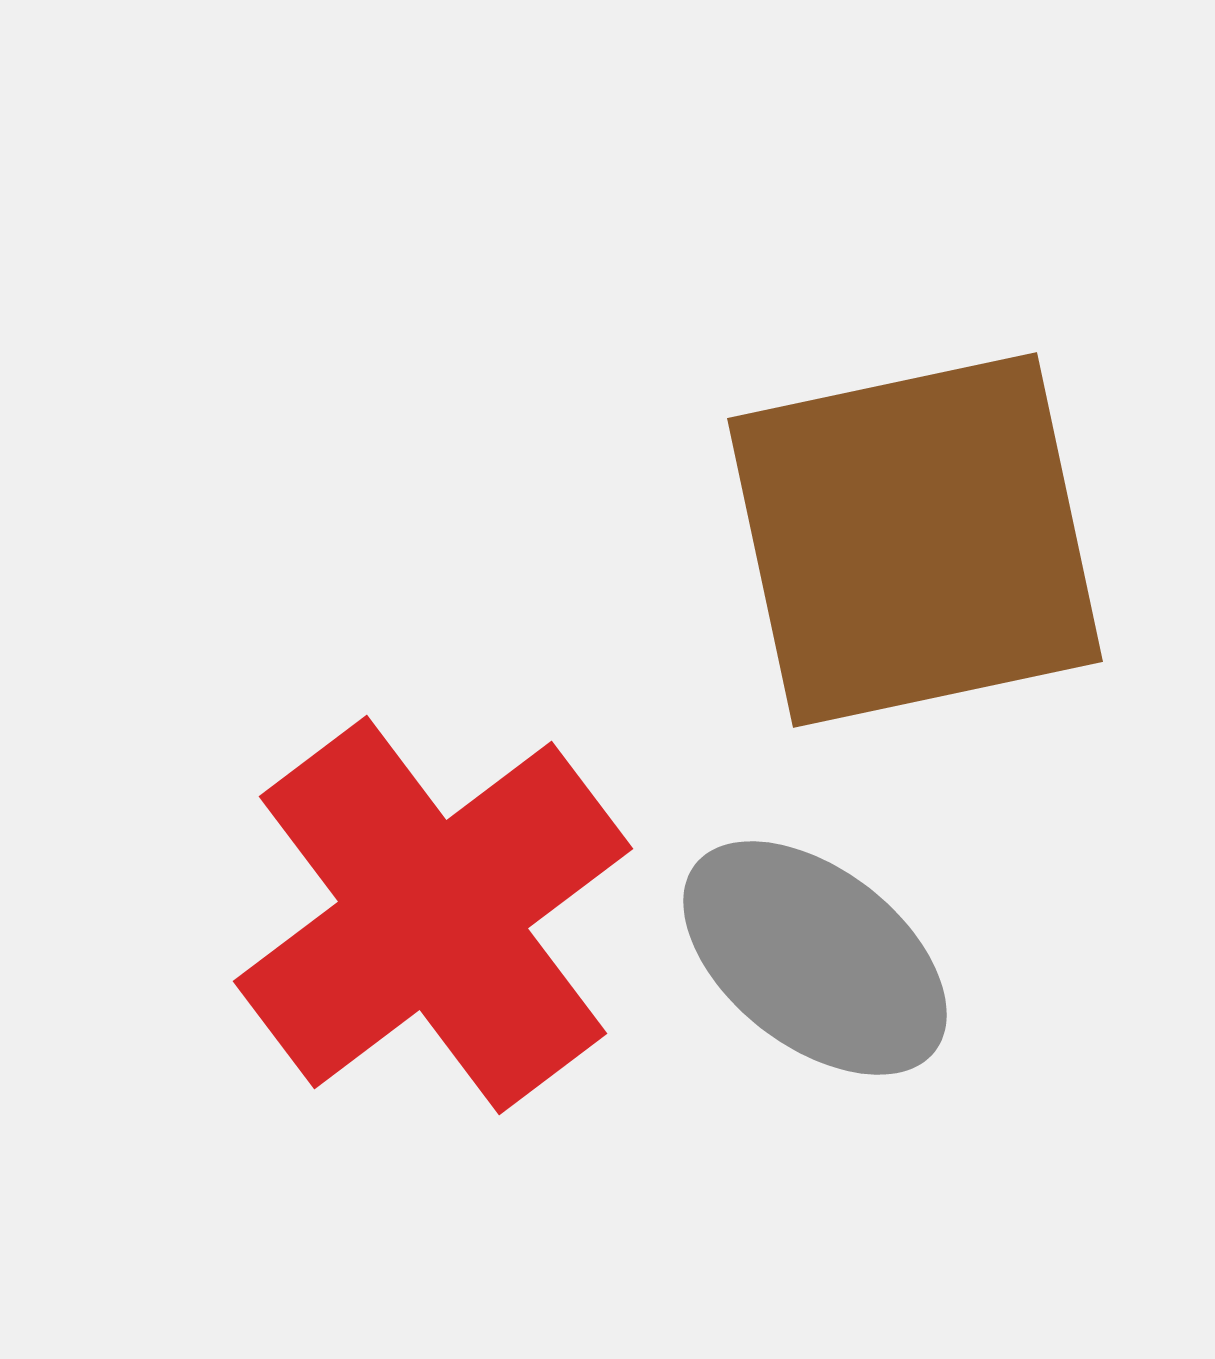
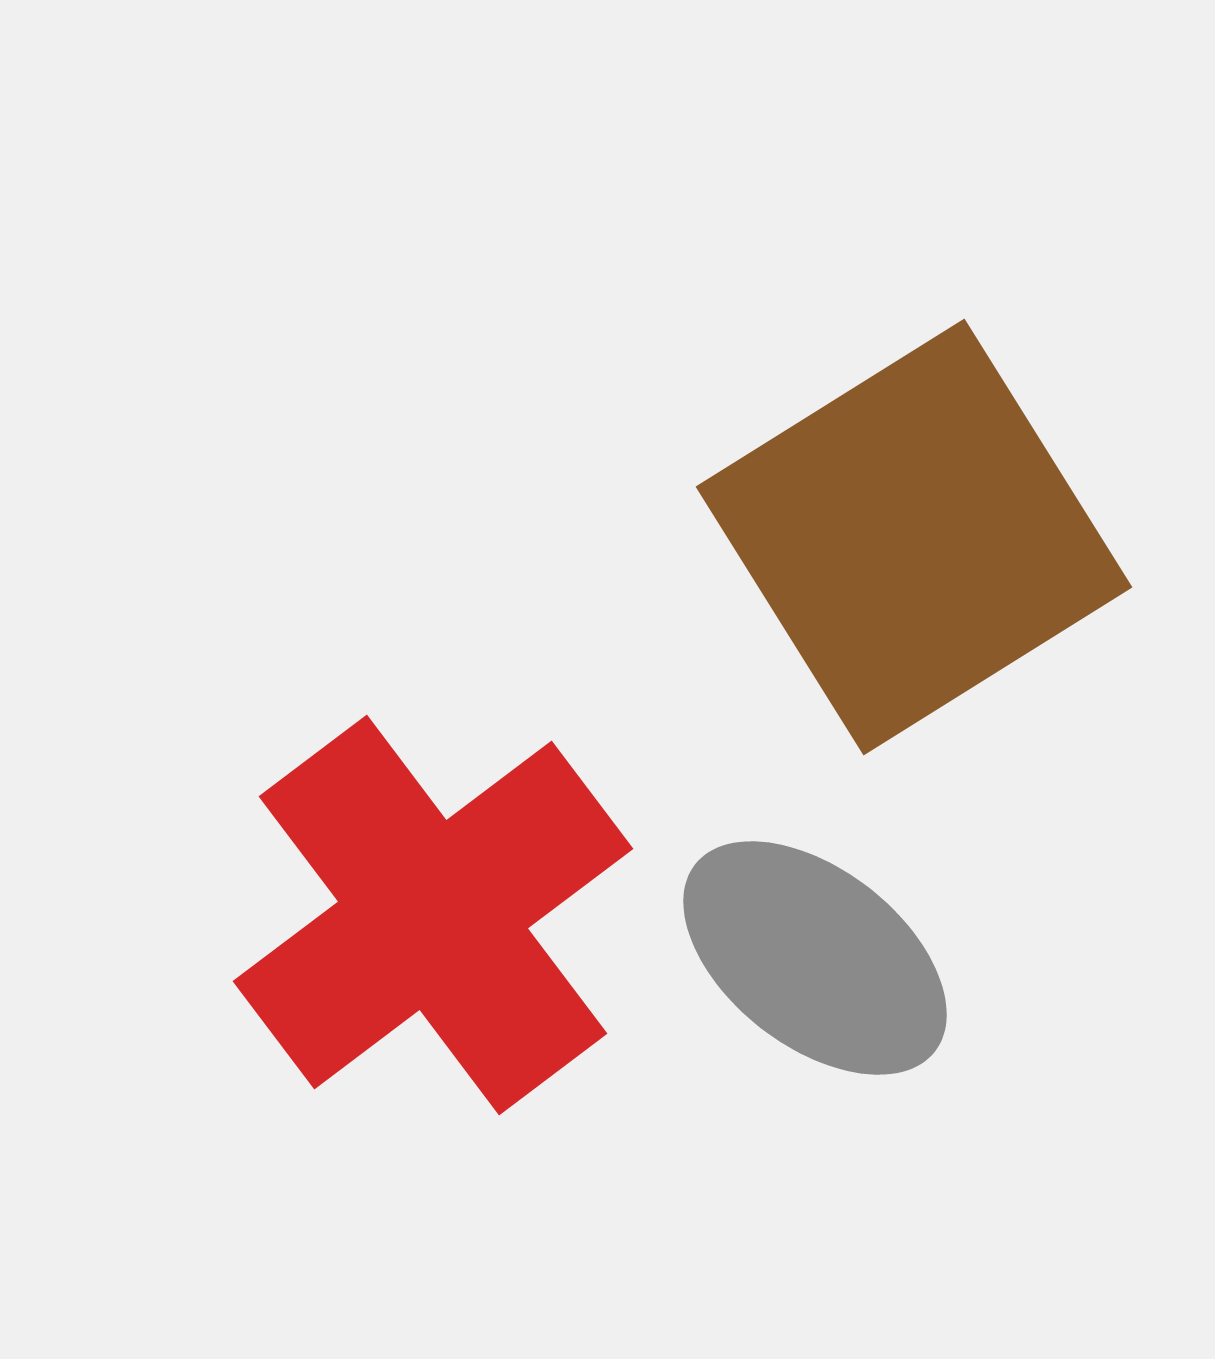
brown square: moved 1 px left, 3 px up; rotated 20 degrees counterclockwise
